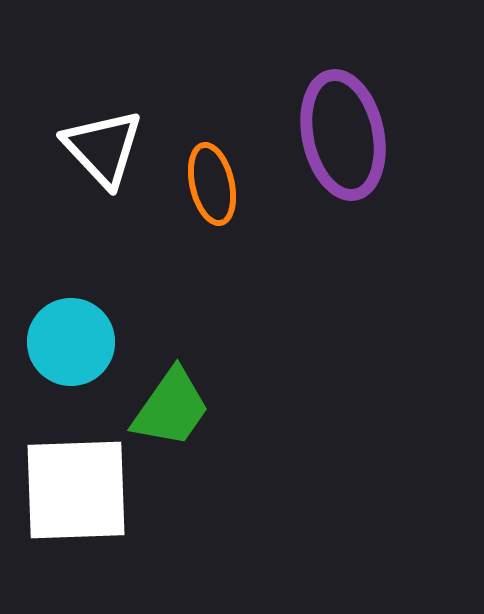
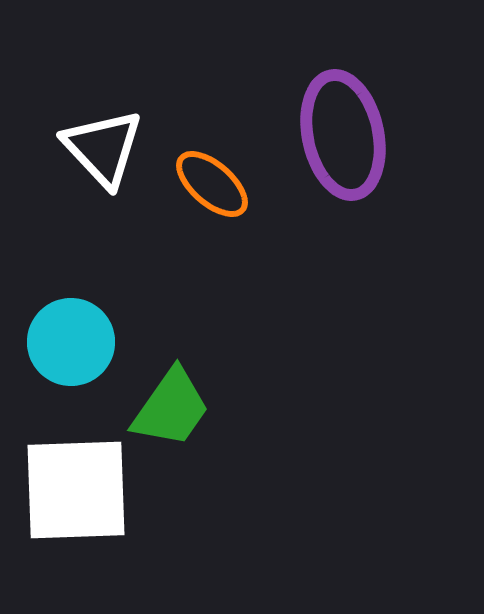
orange ellipse: rotated 36 degrees counterclockwise
